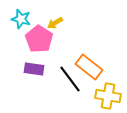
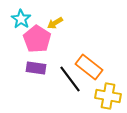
cyan star: rotated 18 degrees clockwise
pink pentagon: moved 2 px left
purple rectangle: moved 2 px right, 1 px up
